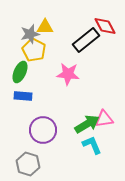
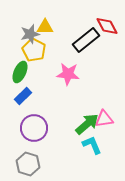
red diamond: moved 2 px right
blue rectangle: rotated 48 degrees counterclockwise
green arrow: rotated 10 degrees counterclockwise
purple circle: moved 9 px left, 2 px up
